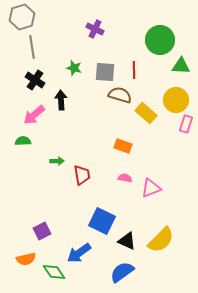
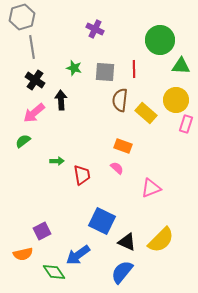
red line: moved 1 px up
brown semicircle: moved 5 px down; rotated 100 degrees counterclockwise
pink arrow: moved 2 px up
green semicircle: rotated 35 degrees counterclockwise
pink semicircle: moved 8 px left, 10 px up; rotated 32 degrees clockwise
black triangle: moved 1 px down
blue arrow: moved 1 px left, 2 px down
orange semicircle: moved 3 px left, 5 px up
blue semicircle: rotated 15 degrees counterclockwise
